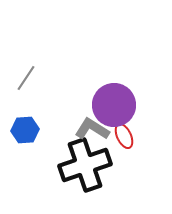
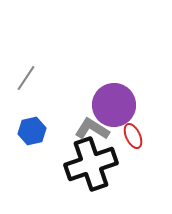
blue hexagon: moved 7 px right, 1 px down; rotated 8 degrees counterclockwise
red ellipse: moved 9 px right
black cross: moved 6 px right, 1 px up
